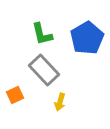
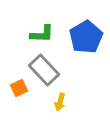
green L-shape: rotated 75 degrees counterclockwise
blue pentagon: moved 1 px left, 1 px up
orange square: moved 4 px right, 7 px up
